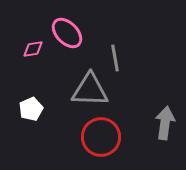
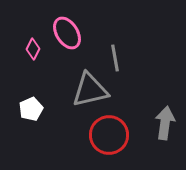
pink ellipse: rotated 12 degrees clockwise
pink diamond: rotated 55 degrees counterclockwise
gray triangle: rotated 15 degrees counterclockwise
red circle: moved 8 px right, 2 px up
